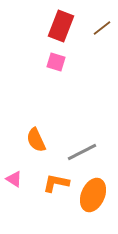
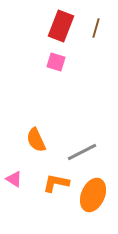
brown line: moved 6 px left; rotated 36 degrees counterclockwise
